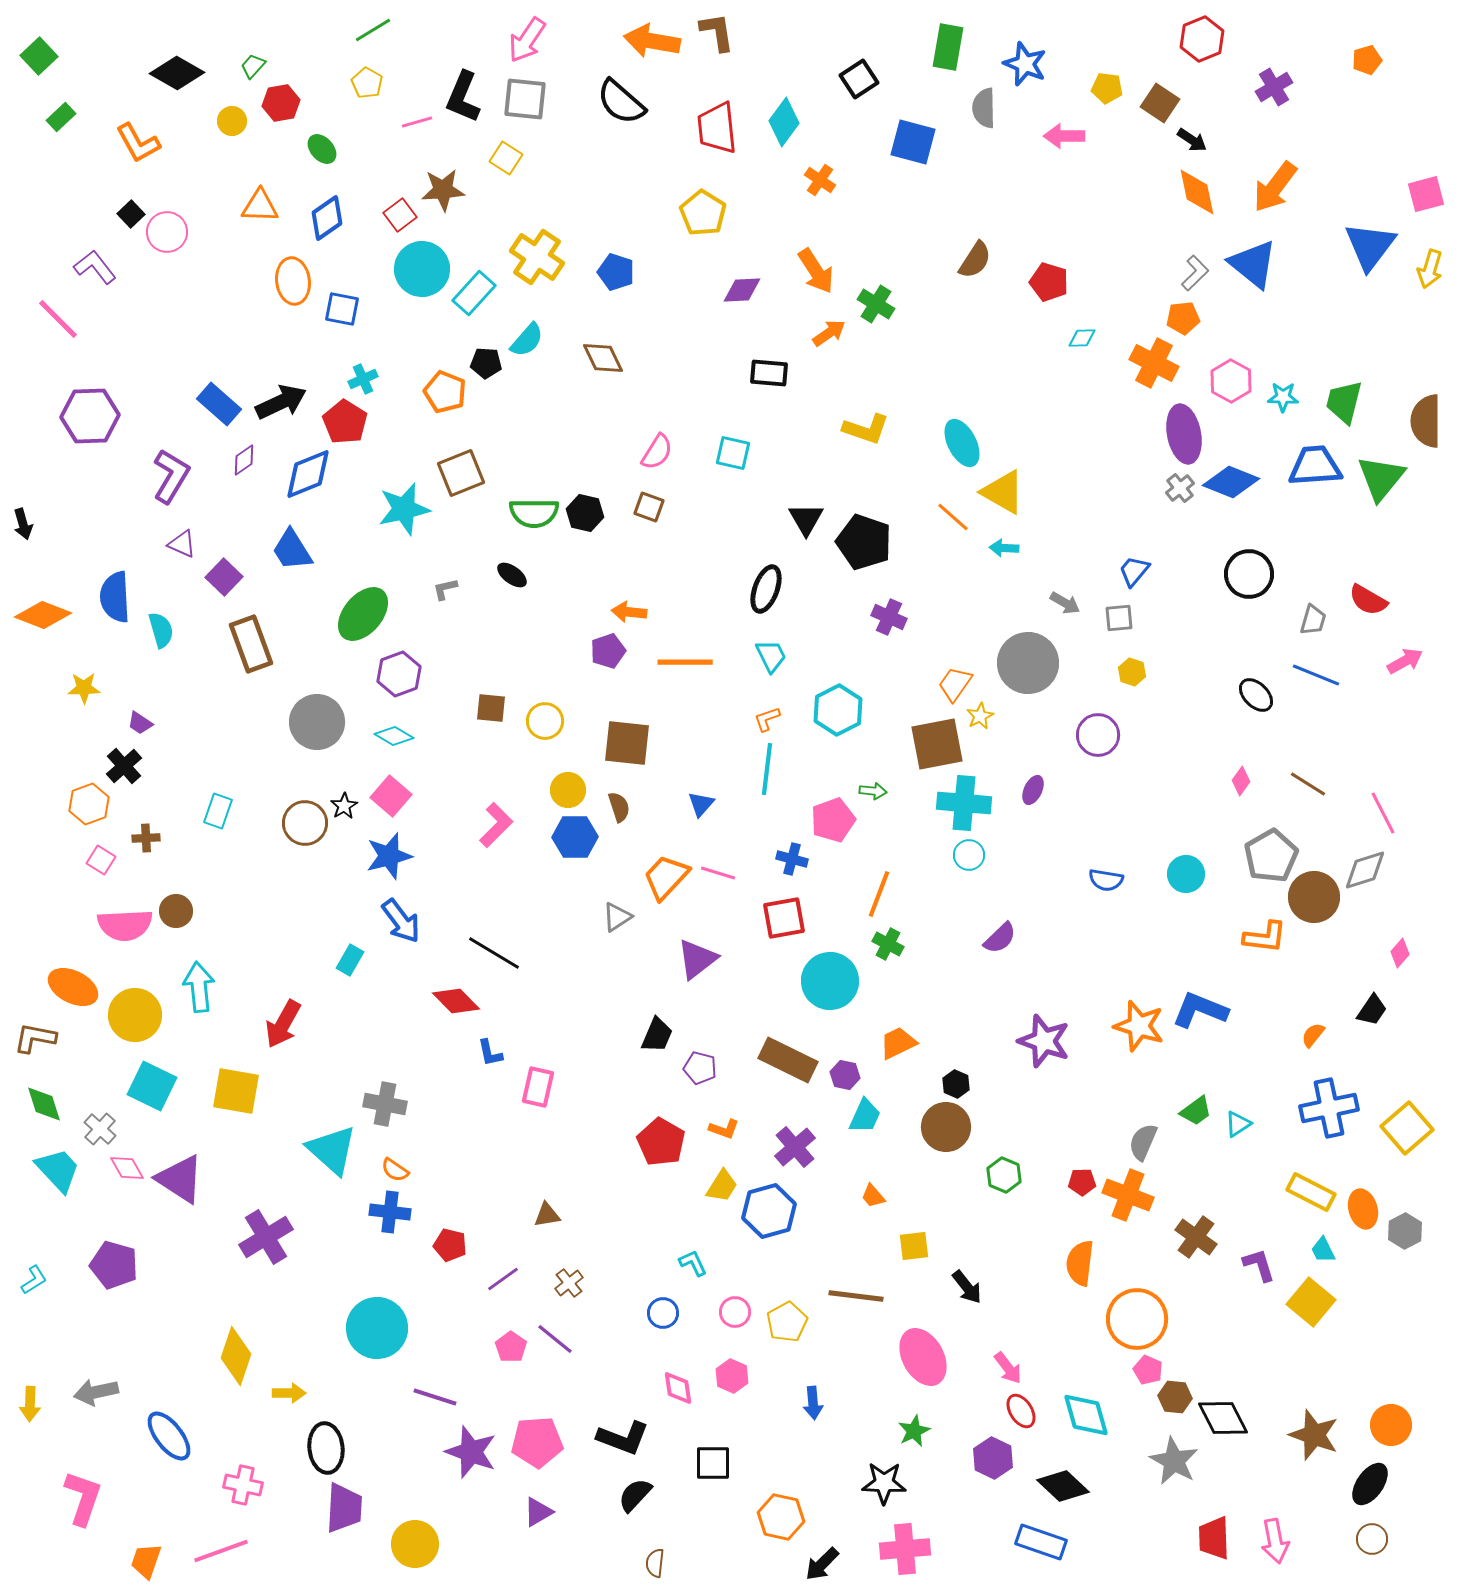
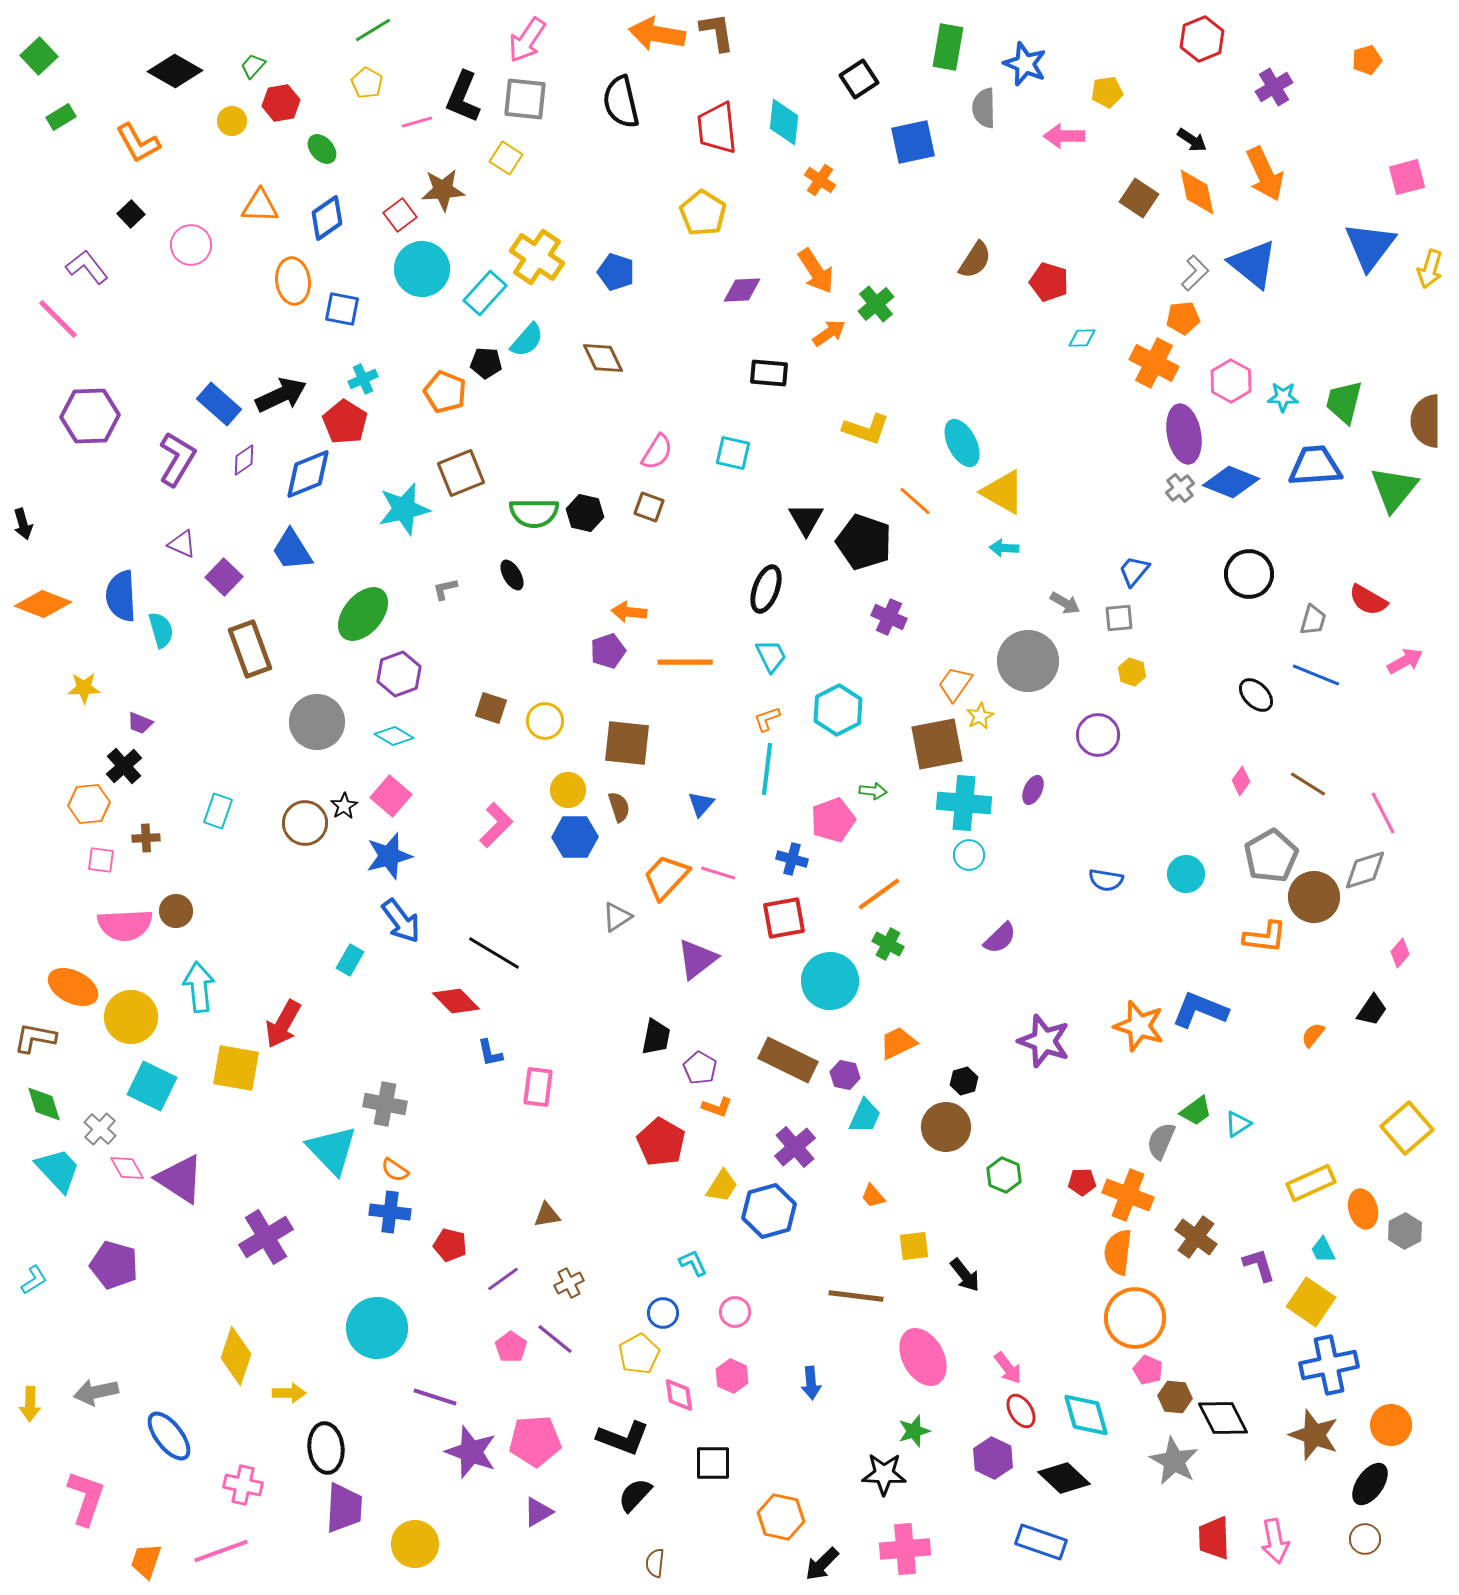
orange arrow at (652, 41): moved 5 px right, 7 px up
black diamond at (177, 73): moved 2 px left, 2 px up
yellow pentagon at (1107, 88): moved 4 px down; rotated 16 degrees counterclockwise
black semicircle at (621, 102): rotated 36 degrees clockwise
brown square at (1160, 103): moved 21 px left, 95 px down
green rectangle at (61, 117): rotated 12 degrees clockwise
cyan diamond at (784, 122): rotated 30 degrees counterclockwise
blue square at (913, 142): rotated 27 degrees counterclockwise
orange arrow at (1275, 187): moved 10 px left, 13 px up; rotated 62 degrees counterclockwise
pink square at (1426, 194): moved 19 px left, 17 px up
pink circle at (167, 232): moved 24 px right, 13 px down
purple L-shape at (95, 267): moved 8 px left
cyan rectangle at (474, 293): moved 11 px right
green cross at (876, 304): rotated 18 degrees clockwise
black arrow at (281, 402): moved 7 px up
purple L-shape at (171, 476): moved 6 px right, 17 px up
green triangle at (1381, 478): moved 13 px right, 11 px down
orange line at (953, 517): moved 38 px left, 16 px up
black ellipse at (512, 575): rotated 24 degrees clockwise
blue semicircle at (115, 597): moved 6 px right, 1 px up
orange diamond at (43, 615): moved 11 px up
brown rectangle at (251, 644): moved 1 px left, 5 px down
gray circle at (1028, 663): moved 2 px up
brown square at (491, 708): rotated 12 degrees clockwise
purple trapezoid at (140, 723): rotated 12 degrees counterclockwise
orange hexagon at (89, 804): rotated 15 degrees clockwise
pink square at (101, 860): rotated 24 degrees counterclockwise
orange line at (879, 894): rotated 33 degrees clockwise
yellow circle at (135, 1015): moved 4 px left, 2 px down
black trapezoid at (657, 1035): moved 1 px left, 2 px down; rotated 12 degrees counterclockwise
purple pentagon at (700, 1068): rotated 16 degrees clockwise
black hexagon at (956, 1084): moved 8 px right, 3 px up; rotated 20 degrees clockwise
pink rectangle at (538, 1087): rotated 6 degrees counterclockwise
yellow square at (236, 1091): moved 23 px up
blue cross at (1329, 1108): moved 257 px down
orange L-shape at (724, 1129): moved 7 px left, 22 px up
gray semicircle at (1143, 1142): moved 18 px right, 1 px up
cyan triangle at (332, 1150): rotated 4 degrees clockwise
yellow rectangle at (1311, 1192): moved 9 px up; rotated 51 degrees counterclockwise
orange semicircle at (1080, 1263): moved 38 px right, 11 px up
brown cross at (569, 1283): rotated 12 degrees clockwise
black arrow at (967, 1287): moved 2 px left, 12 px up
yellow square at (1311, 1302): rotated 6 degrees counterclockwise
orange circle at (1137, 1319): moved 2 px left, 1 px up
yellow pentagon at (787, 1322): moved 148 px left, 32 px down
pink diamond at (678, 1388): moved 1 px right, 7 px down
blue arrow at (813, 1403): moved 2 px left, 20 px up
green star at (914, 1431): rotated 8 degrees clockwise
pink pentagon at (537, 1442): moved 2 px left, 1 px up
black star at (884, 1483): moved 9 px up
black diamond at (1063, 1486): moved 1 px right, 8 px up
pink L-shape at (83, 1498): moved 3 px right
brown circle at (1372, 1539): moved 7 px left
